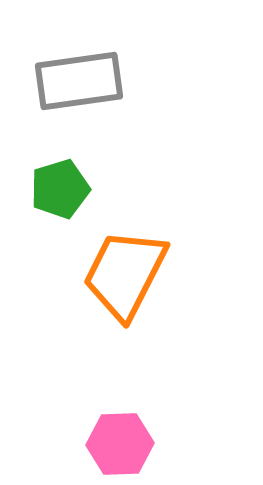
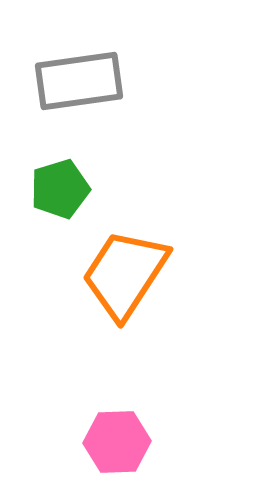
orange trapezoid: rotated 6 degrees clockwise
pink hexagon: moved 3 px left, 2 px up
